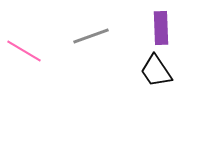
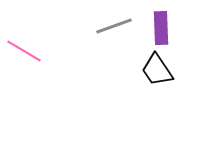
gray line: moved 23 px right, 10 px up
black trapezoid: moved 1 px right, 1 px up
